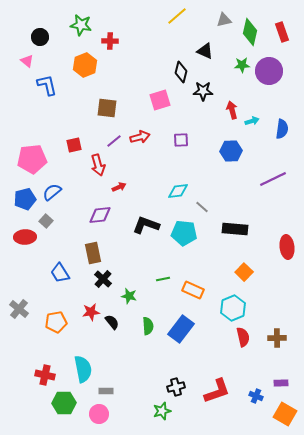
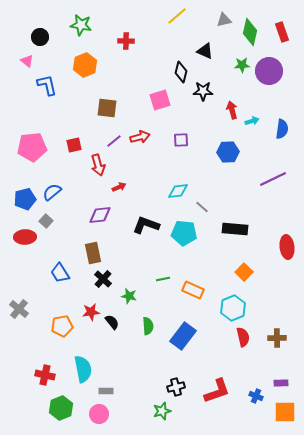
red cross at (110, 41): moved 16 px right
blue hexagon at (231, 151): moved 3 px left, 1 px down
pink pentagon at (32, 159): moved 12 px up
orange pentagon at (56, 322): moved 6 px right, 4 px down
blue rectangle at (181, 329): moved 2 px right, 7 px down
green hexagon at (64, 403): moved 3 px left, 5 px down; rotated 20 degrees counterclockwise
orange square at (285, 414): moved 2 px up; rotated 30 degrees counterclockwise
